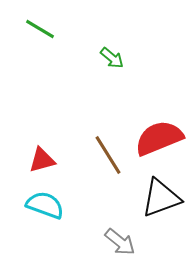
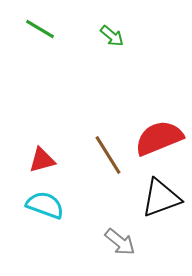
green arrow: moved 22 px up
